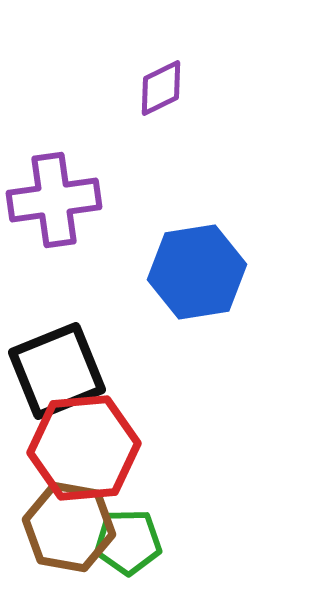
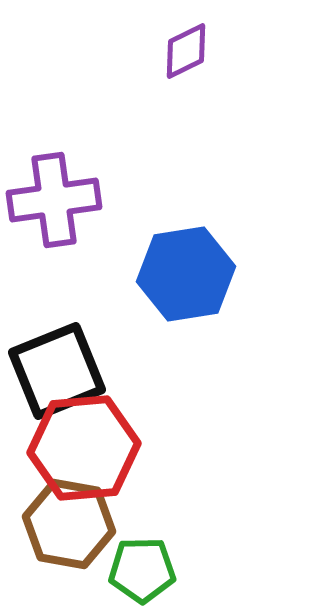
purple diamond: moved 25 px right, 37 px up
blue hexagon: moved 11 px left, 2 px down
brown hexagon: moved 3 px up
green pentagon: moved 14 px right, 28 px down
